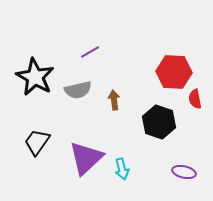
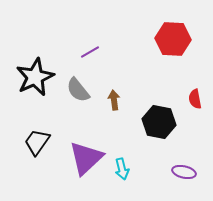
red hexagon: moved 1 px left, 33 px up
black star: rotated 18 degrees clockwise
gray semicircle: rotated 64 degrees clockwise
black hexagon: rotated 8 degrees counterclockwise
